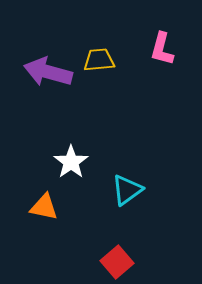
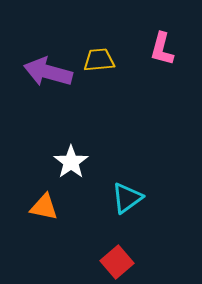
cyan triangle: moved 8 px down
